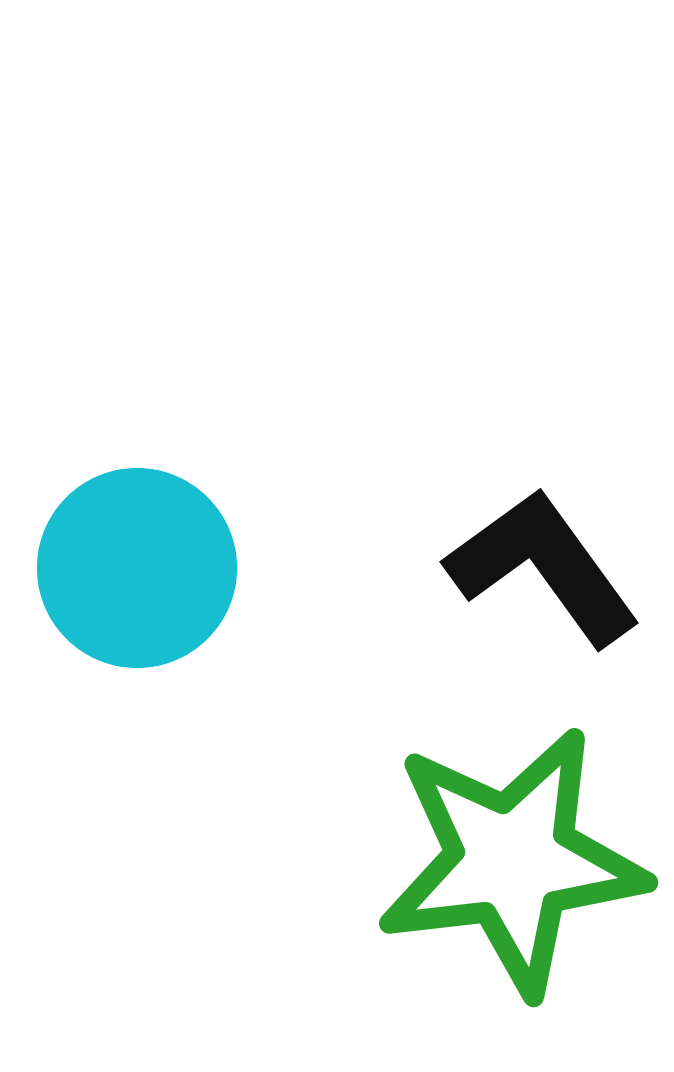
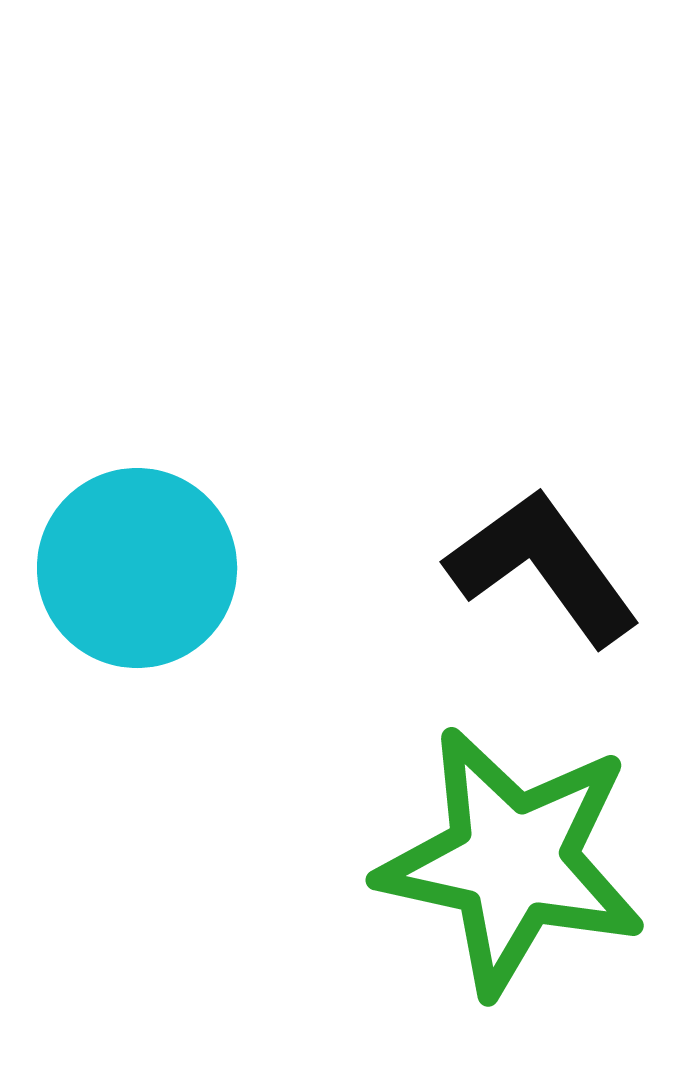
green star: rotated 19 degrees clockwise
